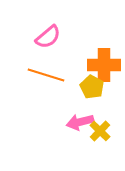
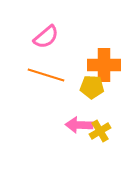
pink semicircle: moved 2 px left
yellow pentagon: rotated 25 degrees counterclockwise
pink arrow: moved 1 px left, 3 px down; rotated 16 degrees clockwise
yellow cross: rotated 15 degrees clockwise
